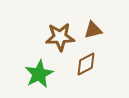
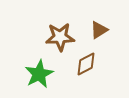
brown triangle: moved 6 px right; rotated 18 degrees counterclockwise
